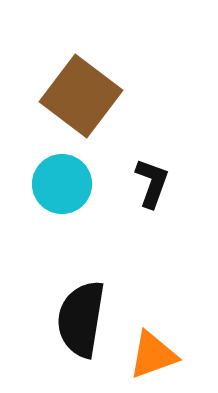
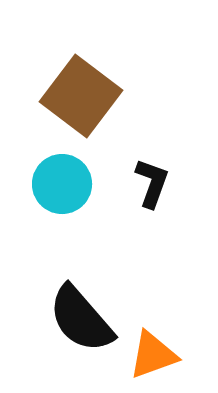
black semicircle: rotated 50 degrees counterclockwise
